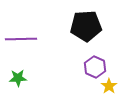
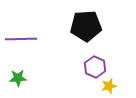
yellow star: rotated 21 degrees clockwise
